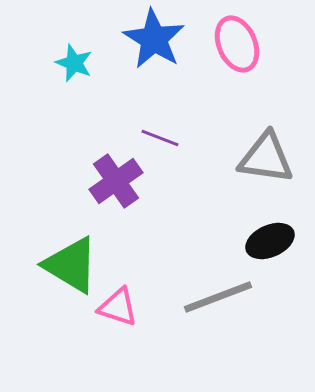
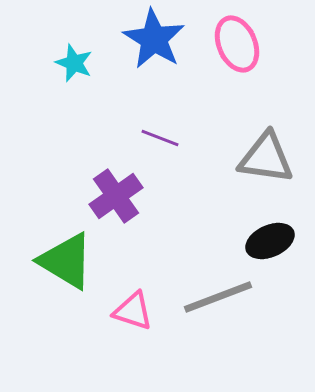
purple cross: moved 15 px down
green triangle: moved 5 px left, 4 px up
pink triangle: moved 15 px right, 4 px down
